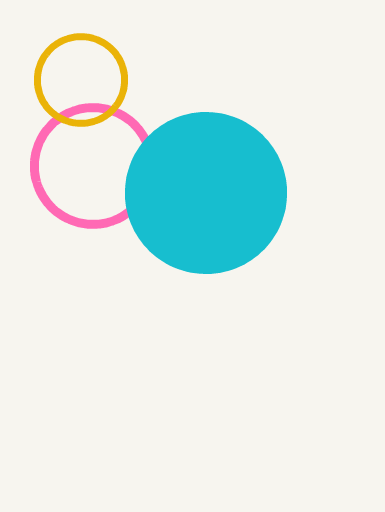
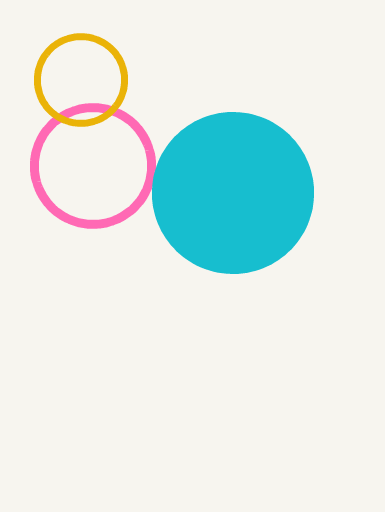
cyan circle: moved 27 px right
